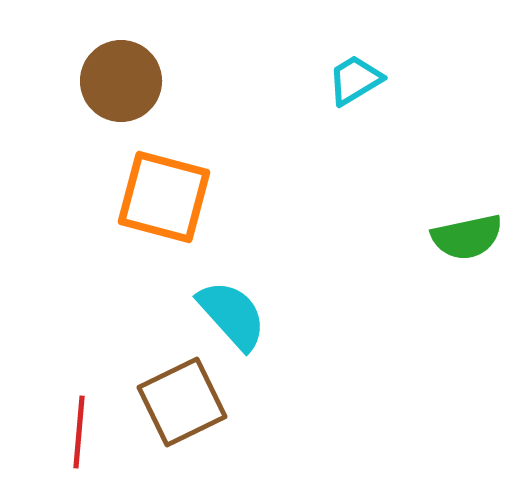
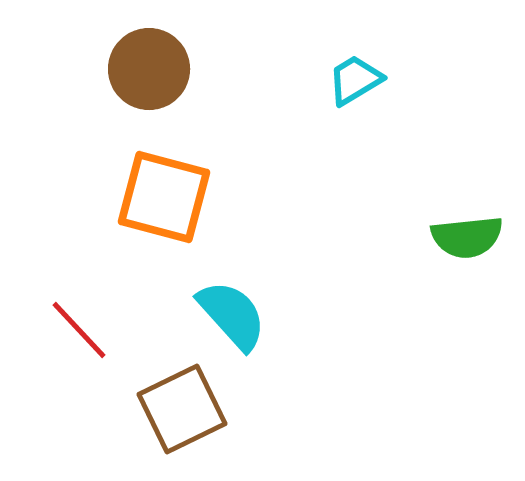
brown circle: moved 28 px right, 12 px up
green semicircle: rotated 6 degrees clockwise
brown square: moved 7 px down
red line: moved 102 px up; rotated 48 degrees counterclockwise
